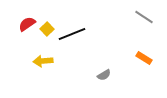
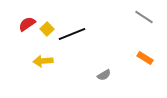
orange rectangle: moved 1 px right
